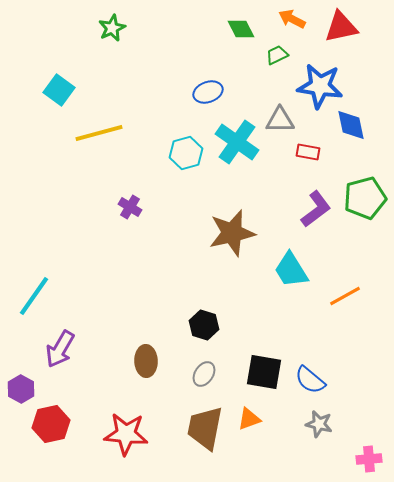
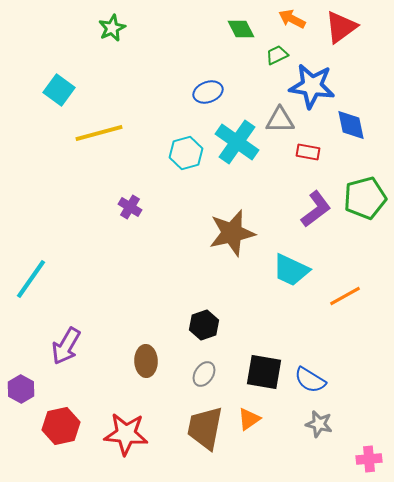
red triangle: rotated 24 degrees counterclockwise
blue star: moved 8 px left
cyan trapezoid: rotated 33 degrees counterclockwise
cyan line: moved 3 px left, 17 px up
black hexagon: rotated 24 degrees clockwise
purple arrow: moved 6 px right, 3 px up
blue semicircle: rotated 8 degrees counterclockwise
orange triangle: rotated 15 degrees counterclockwise
red hexagon: moved 10 px right, 2 px down
